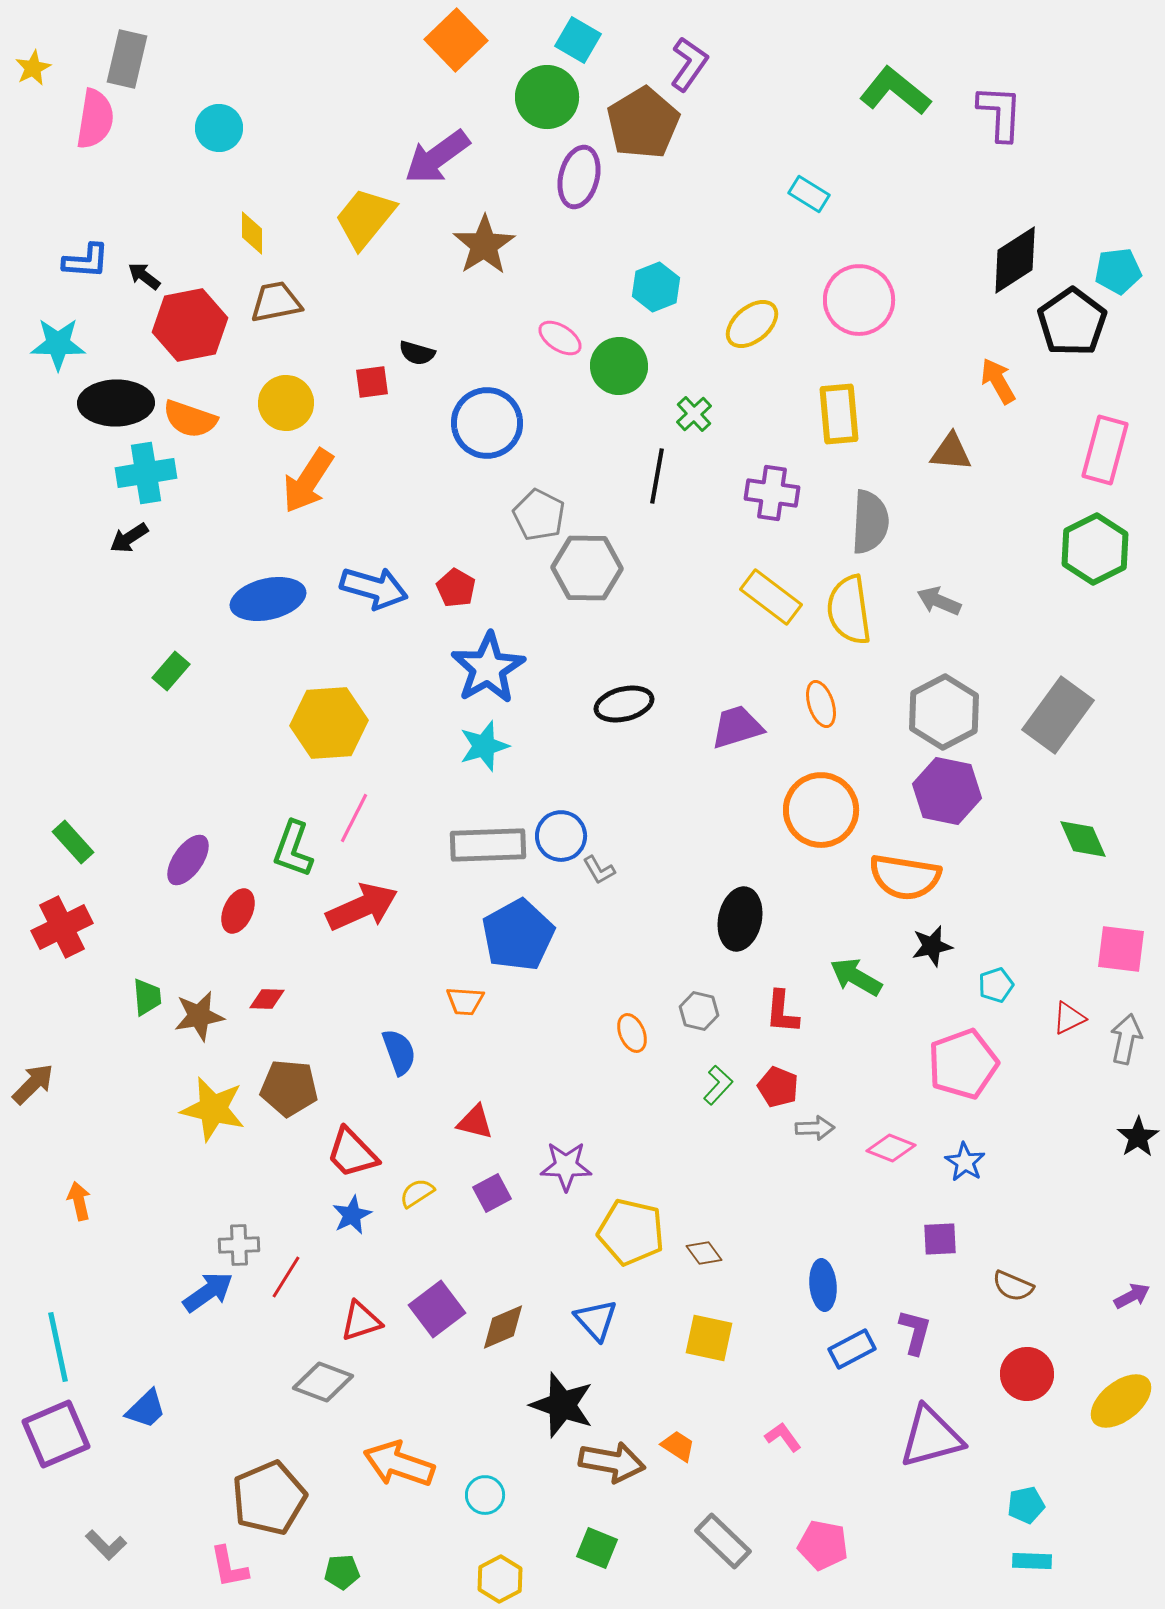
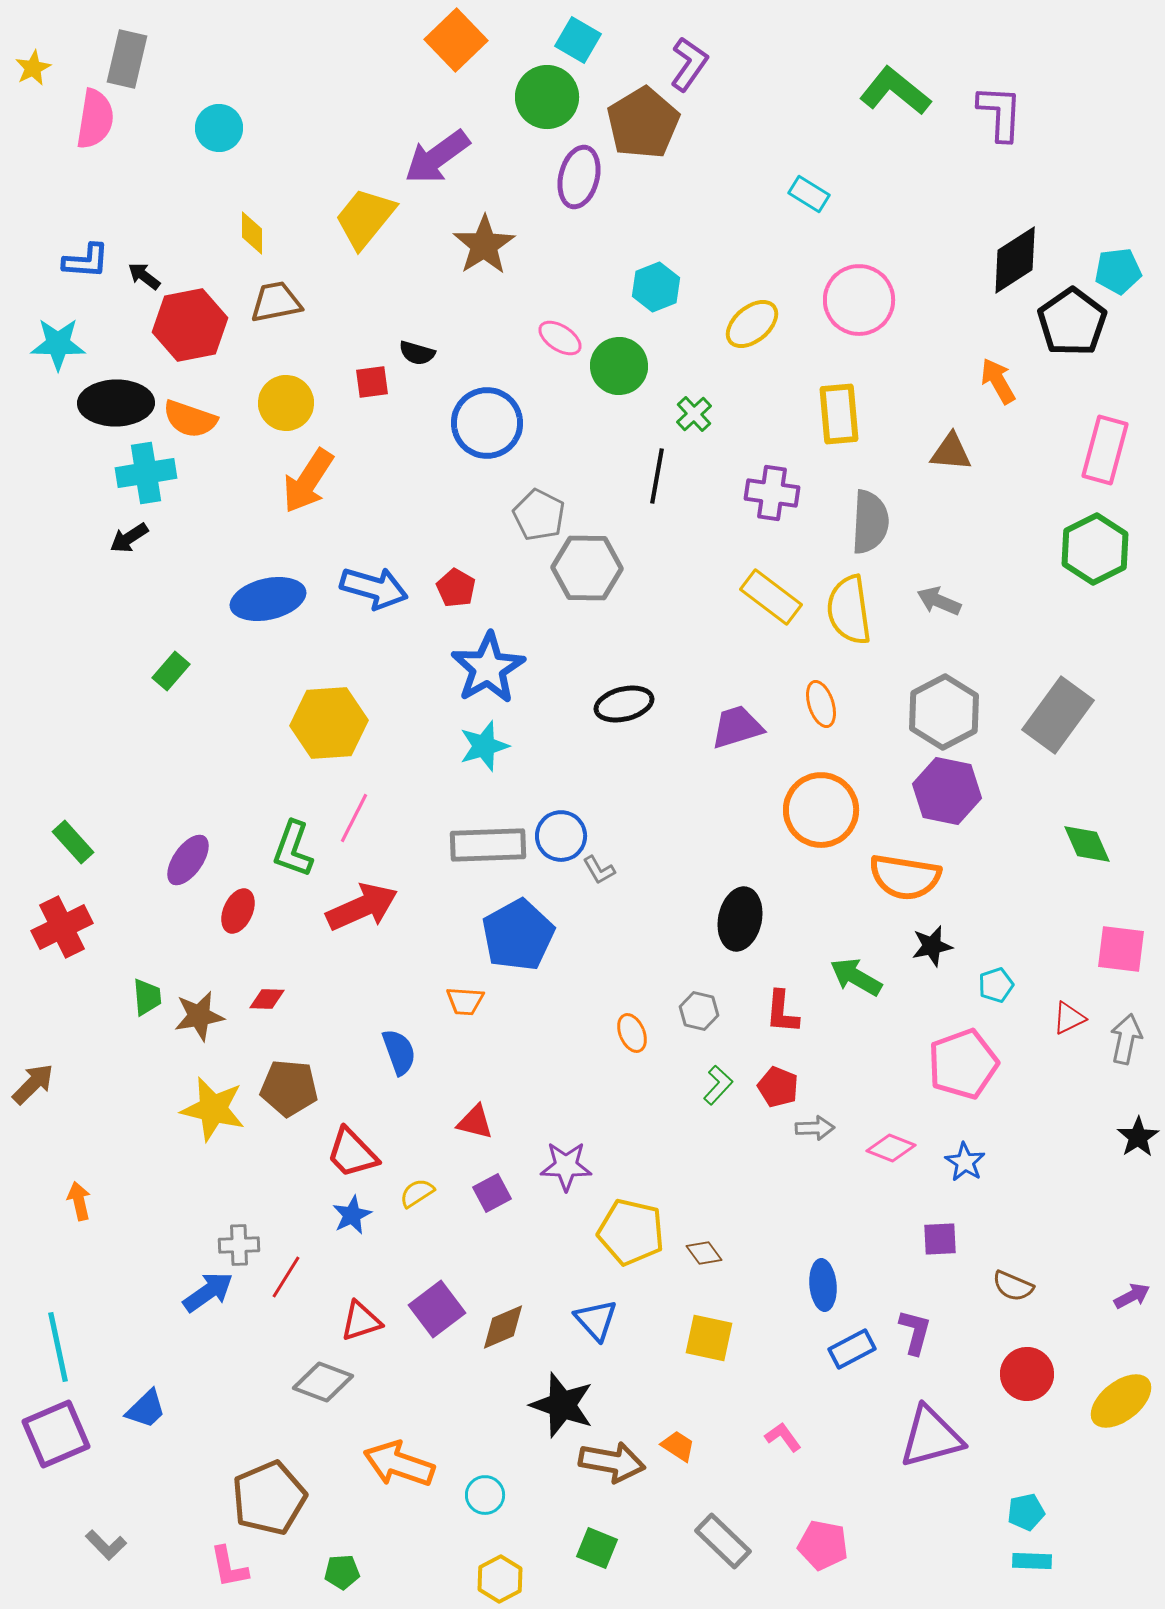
green diamond at (1083, 839): moved 4 px right, 5 px down
cyan pentagon at (1026, 1505): moved 7 px down
